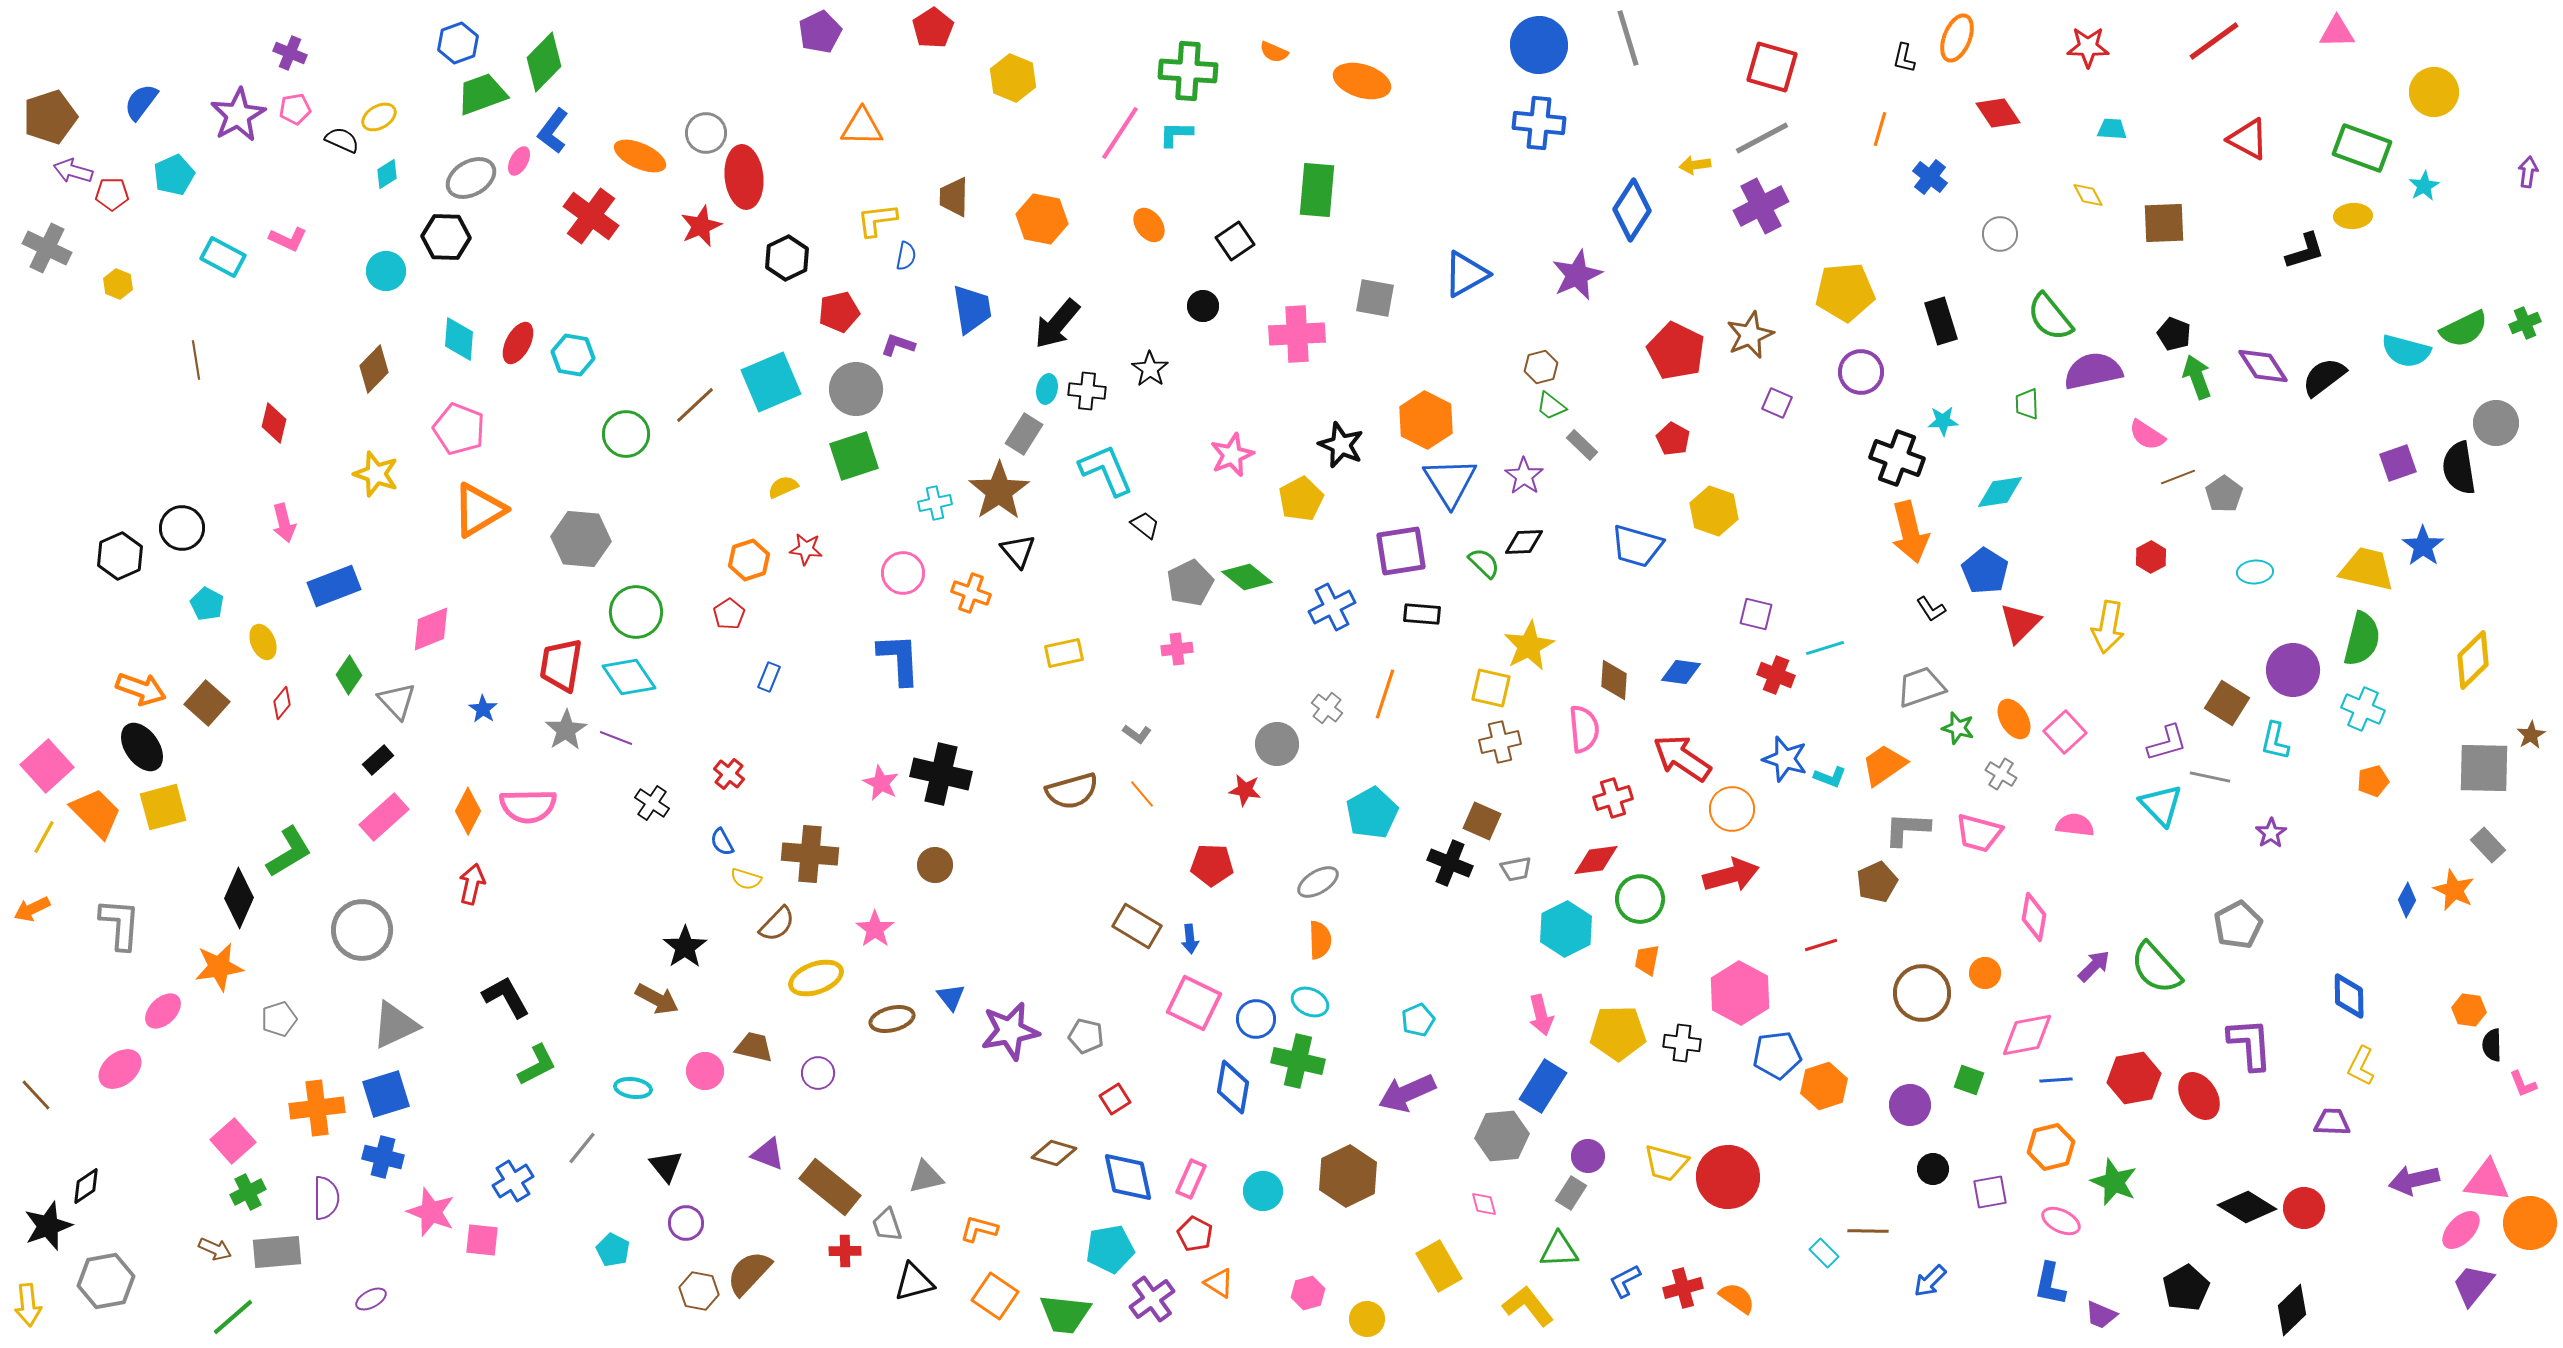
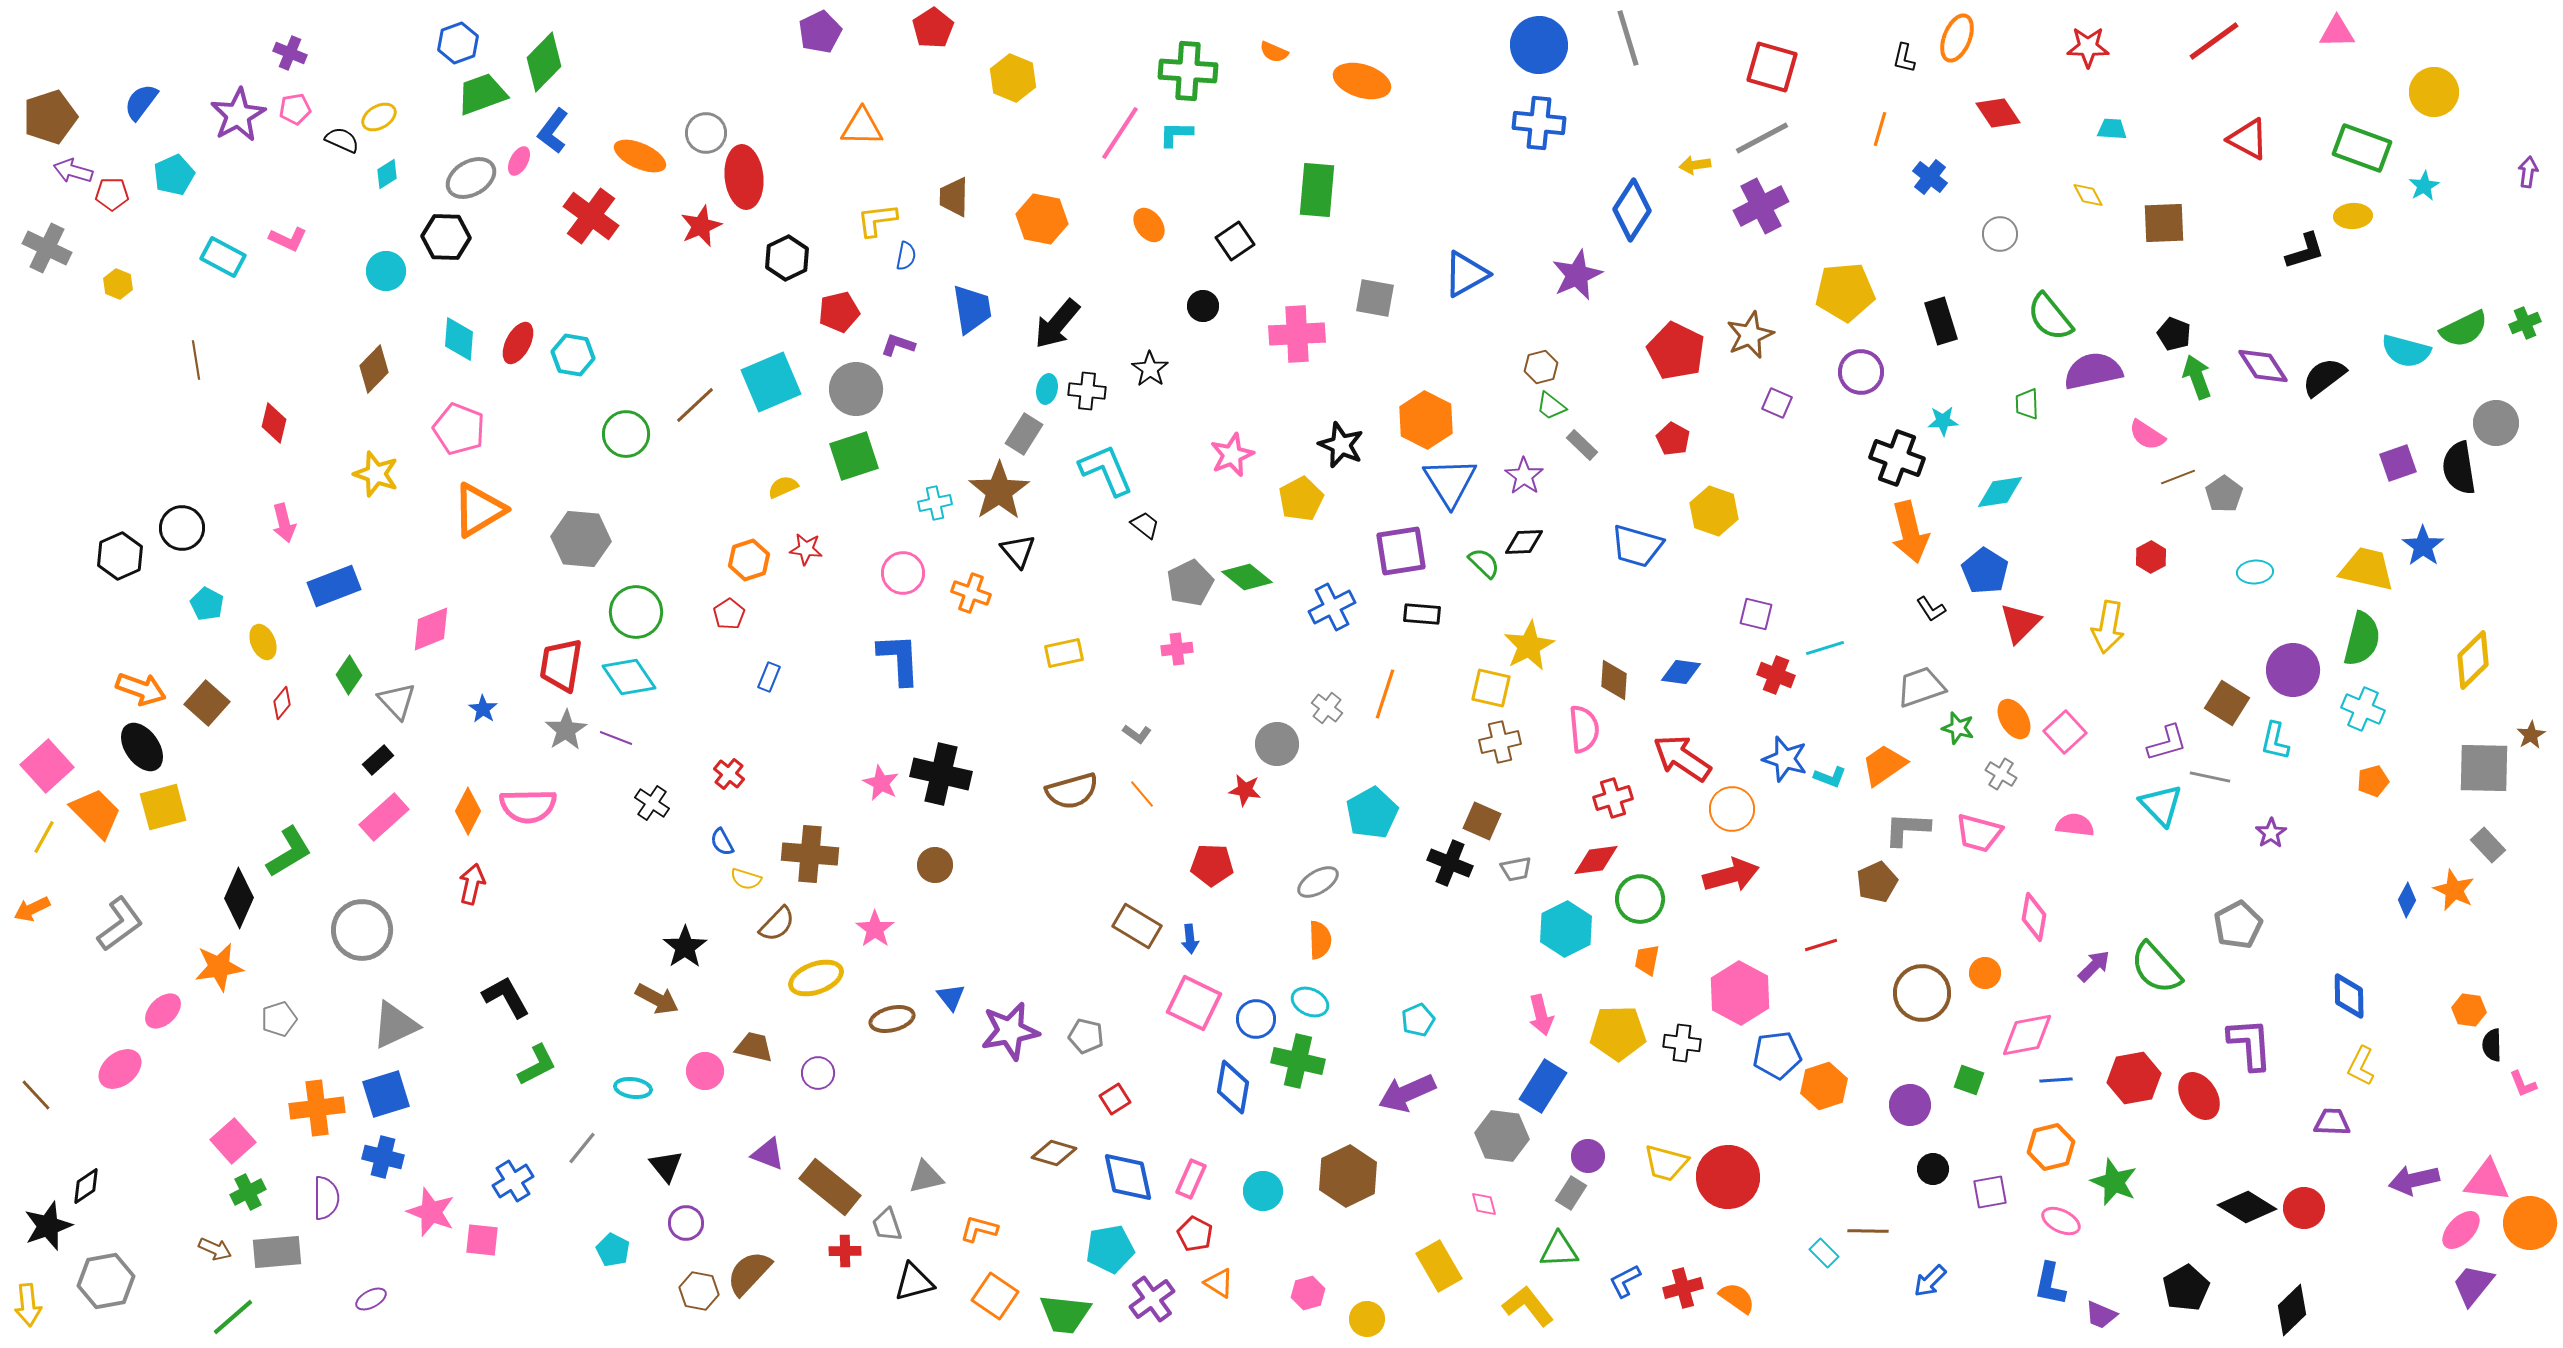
gray L-shape at (120, 924): rotated 50 degrees clockwise
gray hexagon at (1502, 1136): rotated 12 degrees clockwise
